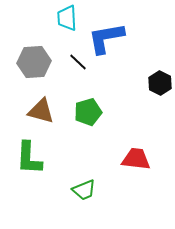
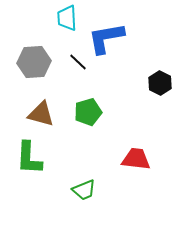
brown triangle: moved 3 px down
